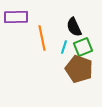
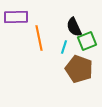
orange line: moved 3 px left
green square: moved 4 px right, 6 px up
